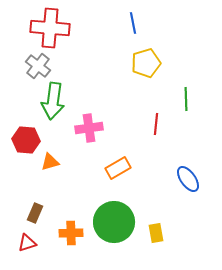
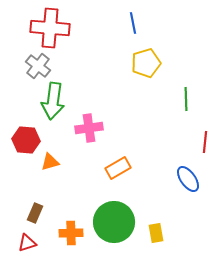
red line: moved 49 px right, 18 px down
